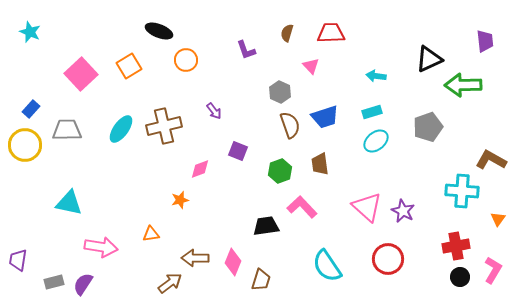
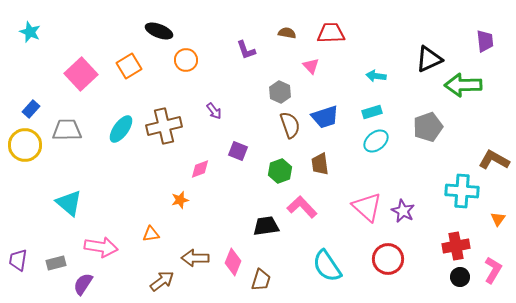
brown semicircle at (287, 33): rotated 84 degrees clockwise
brown L-shape at (491, 160): moved 3 px right
cyan triangle at (69, 203): rotated 28 degrees clockwise
gray rectangle at (54, 282): moved 2 px right, 19 px up
brown arrow at (170, 283): moved 8 px left, 2 px up
